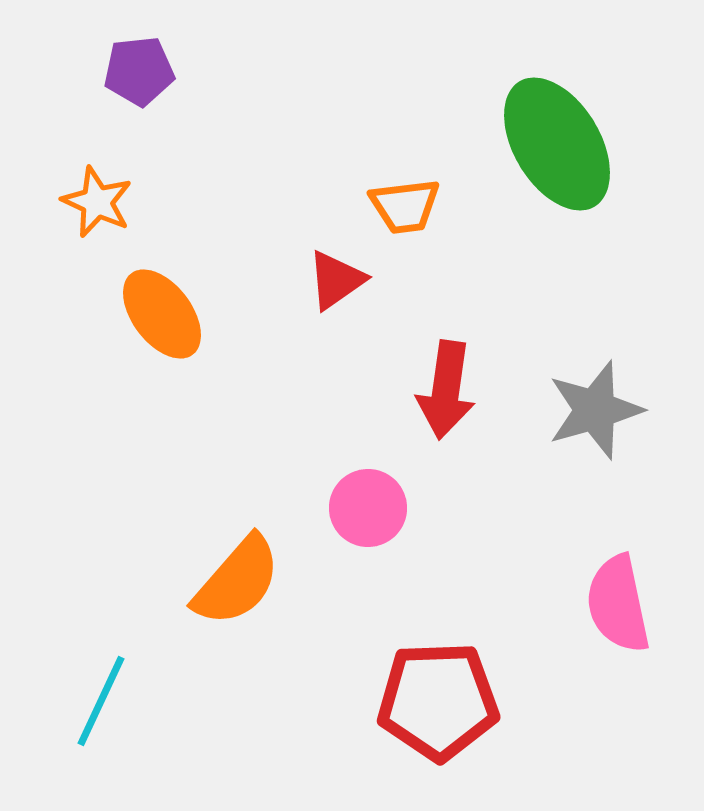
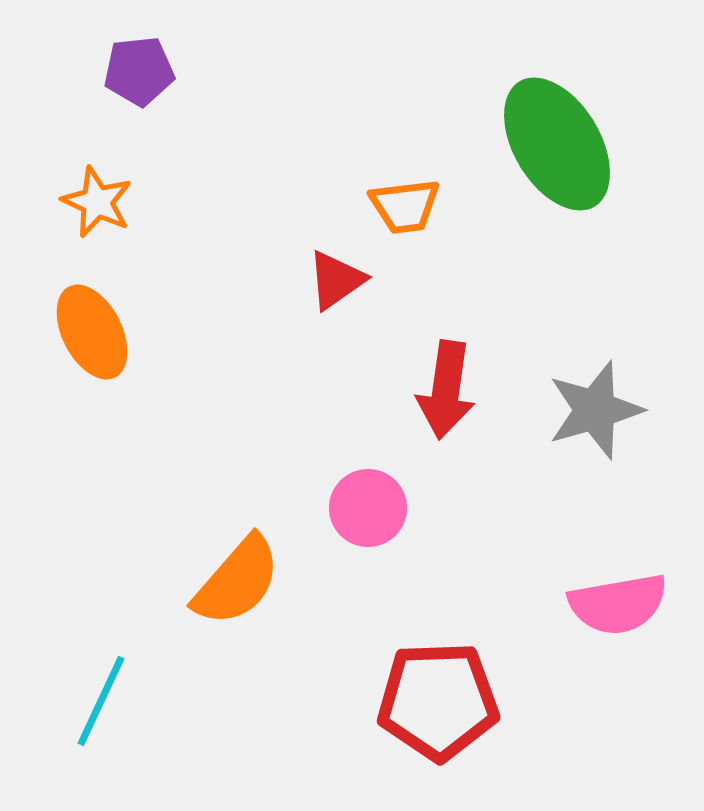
orange ellipse: moved 70 px left, 18 px down; rotated 10 degrees clockwise
pink semicircle: rotated 88 degrees counterclockwise
